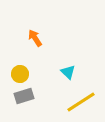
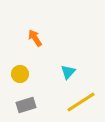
cyan triangle: rotated 28 degrees clockwise
gray rectangle: moved 2 px right, 9 px down
